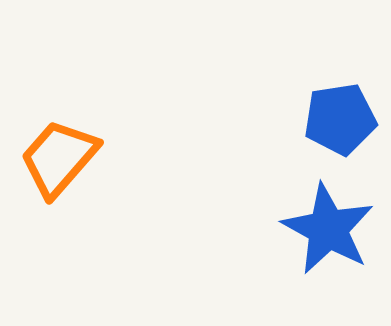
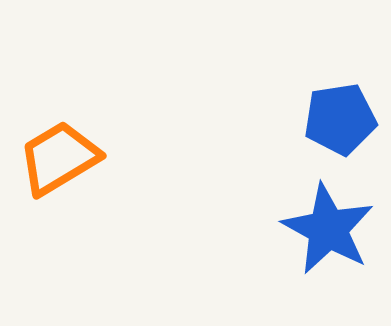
orange trapezoid: rotated 18 degrees clockwise
